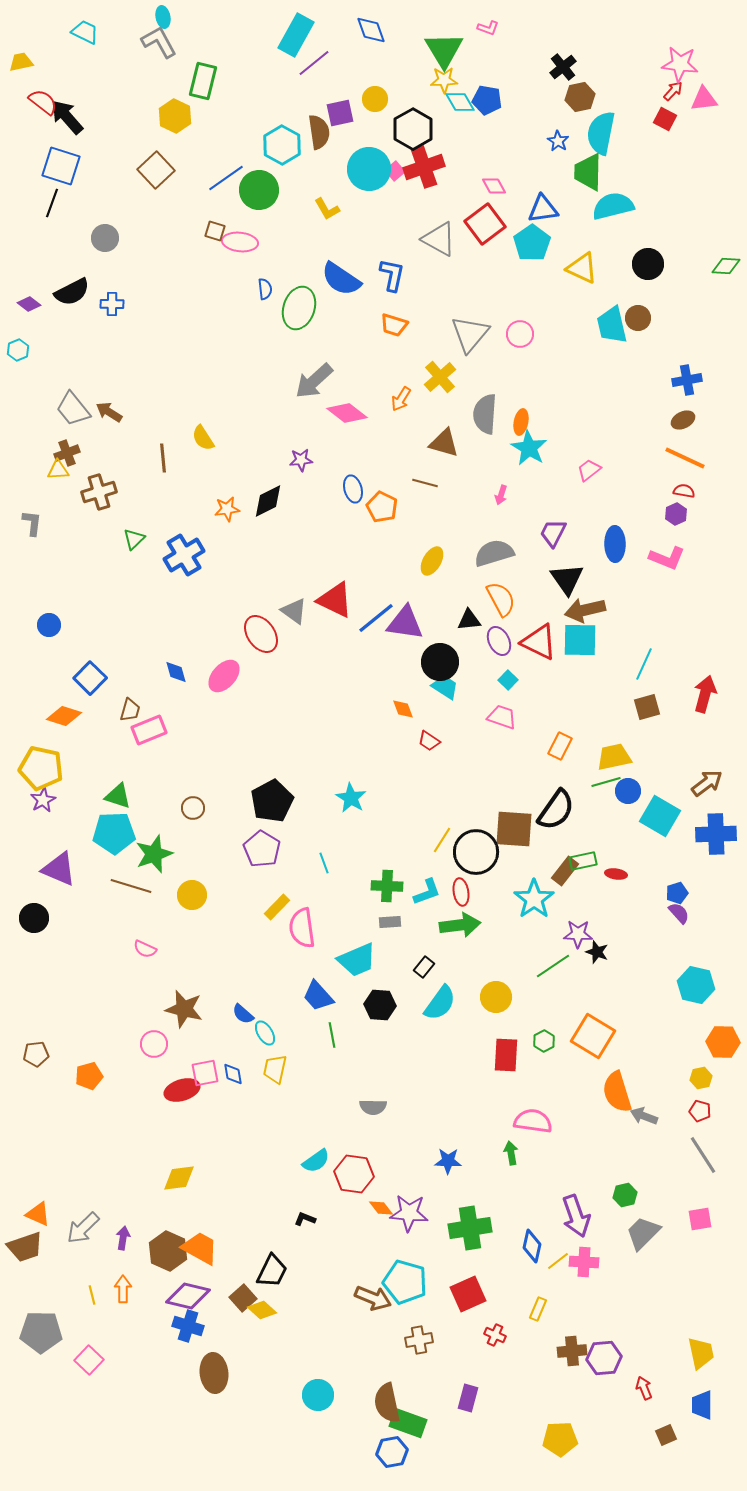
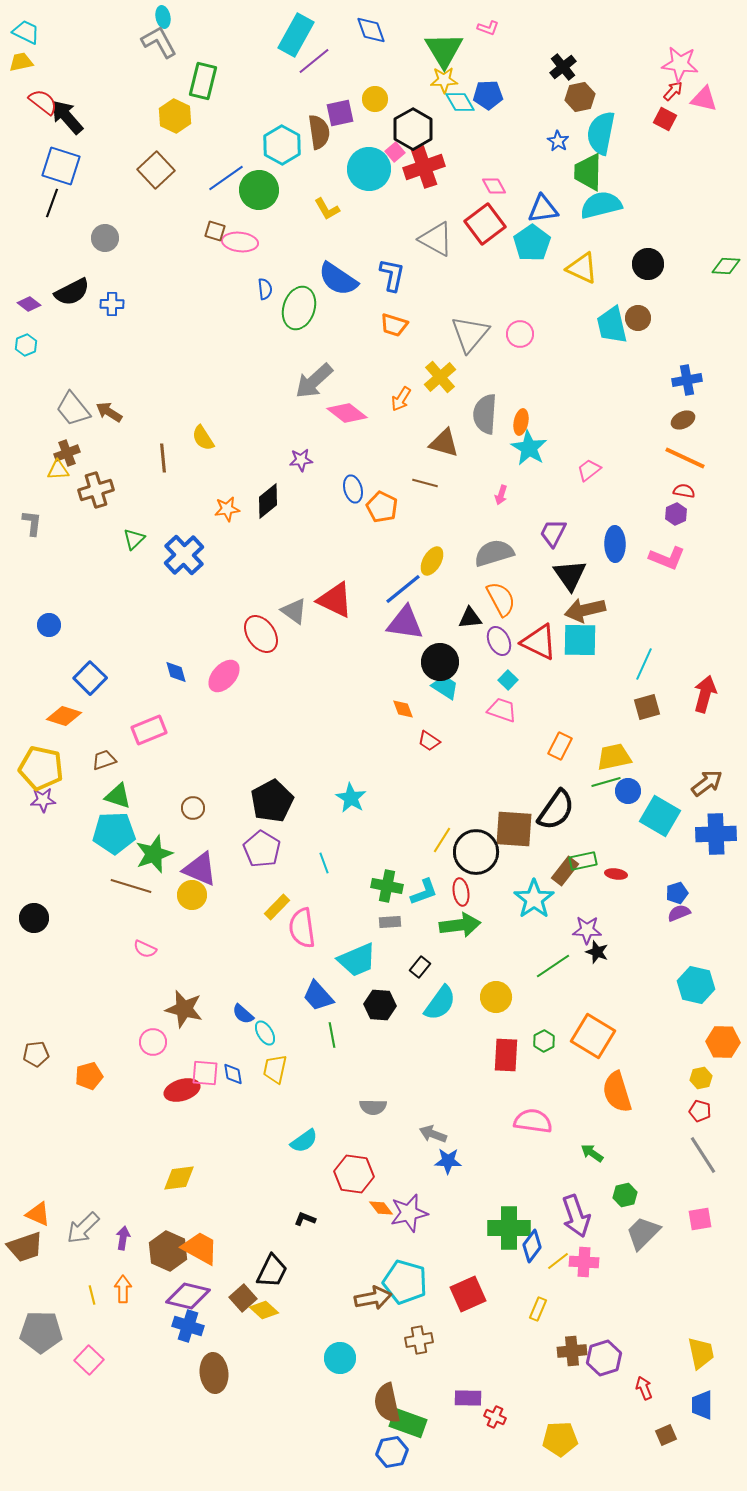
cyan trapezoid at (85, 32): moved 59 px left
purple line at (314, 63): moved 2 px up
pink triangle at (704, 99): rotated 20 degrees clockwise
blue pentagon at (487, 100): moved 1 px right, 5 px up; rotated 12 degrees counterclockwise
pink square at (395, 171): moved 19 px up
cyan semicircle at (613, 206): moved 12 px left, 1 px up
gray triangle at (439, 239): moved 3 px left
blue semicircle at (341, 279): moved 3 px left
cyan hexagon at (18, 350): moved 8 px right, 5 px up
brown cross at (99, 492): moved 3 px left, 2 px up
black diamond at (268, 501): rotated 12 degrees counterclockwise
blue cross at (184, 555): rotated 12 degrees counterclockwise
black triangle at (567, 579): moved 3 px right, 4 px up
blue line at (376, 618): moved 27 px right, 29 px up
black triangle at (469, 620): moved 1 px right, 2 px up
brown trapezoid at (130, 710): moved 26 px left, 50 px down; rotated 125 degrees counterclockwise
pink trapezoid at (502, 717): moved 7 px up
purple star at (43, 800): rotated 25 degrees clockwise
purple triangle at (59, 869): moved 141 px right
green cross at (387, 886): rotated 8 degrees clockwise
cyan L-shape at (427, 892): moved 3 px left
purple semicircle at (679, 913): rotated 70 degrees counterclockwise
purple star at (578, 934): moved 9 px right, 4 px up
black rectangle at (424, 967): moved 4 px left
pink circle at (154, 1044): moved 1 px left, 2 px up
pink square at (205, 1073): rotated 16 degrees clockwise
gray arrow at (644, 1116): moved 211 px left, 18 px down
green arrow at (511, 1153): moved 81 px right; rotated 45 degrees counterclockwise
cyan semicircle at (316, 1161): moved 12 px left, 20 px up
purple star at (409, 1213): rotated 18 degrees counterclockwise
green cross at (470, 1228): moved 39 px right; rotated 9 degrees clockwise
blue diamond at (532, 1246): rotated 24 degrees clockwise
brown arrow at (373, 1298): rotated 33 degrees counterclockwise
yellow diamond at (262, 1310): moved 2 px right
red cross at (495, 1335): moved 82 px down
purple hexagon at (604, 1358): rotated 12 degrees counterclockwise
cyan circle at (318, 1395): moved 22 px right, 37 px up
purple rectangle at (468, 1398): rotated 76 degrees clockwise
